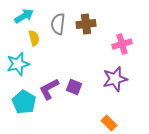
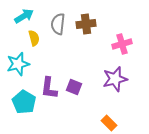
purple L-shape: moved 1 px up; rotated 55 degrees counterclockwise
